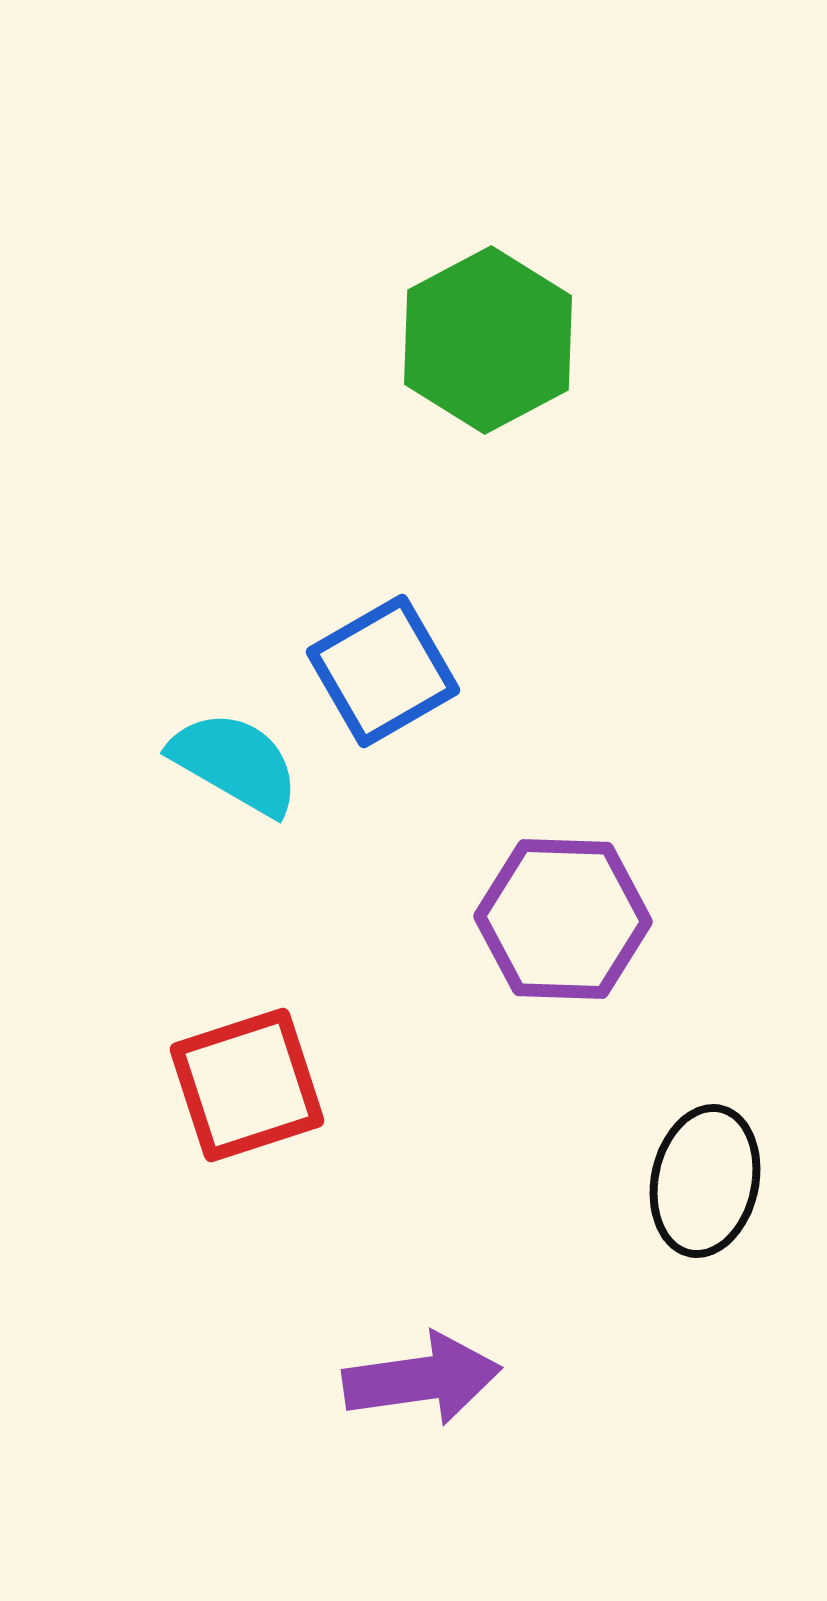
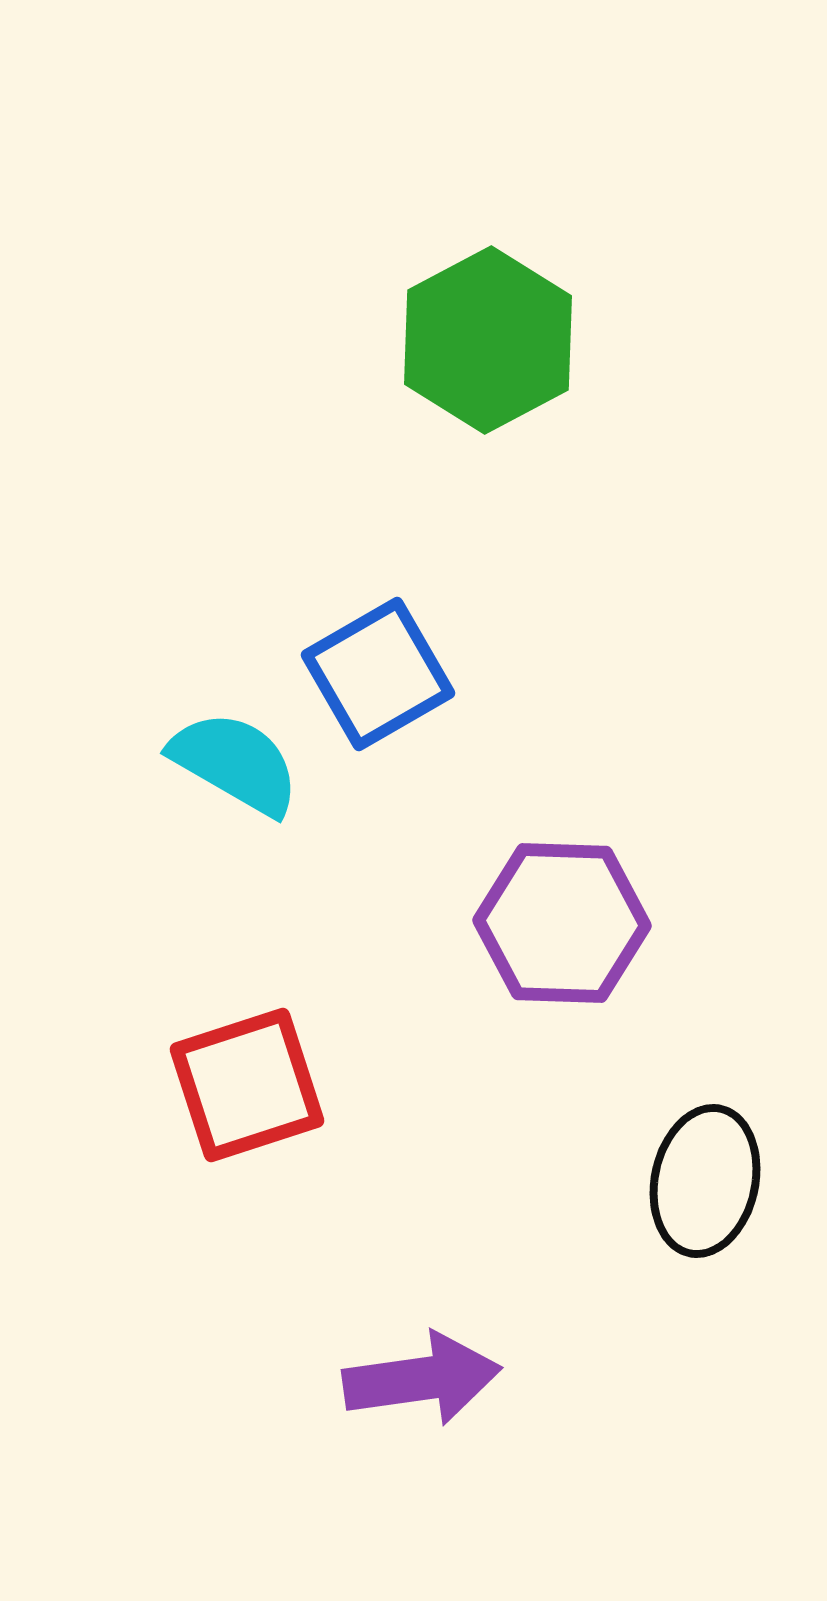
blue square: moved 5 px left, 3 px down
purple hexagon: moved 1 px left, 4 px down
